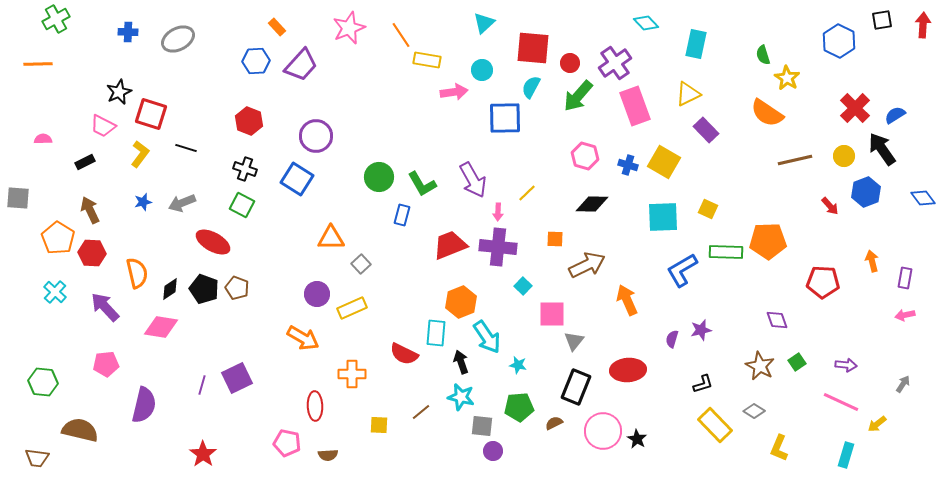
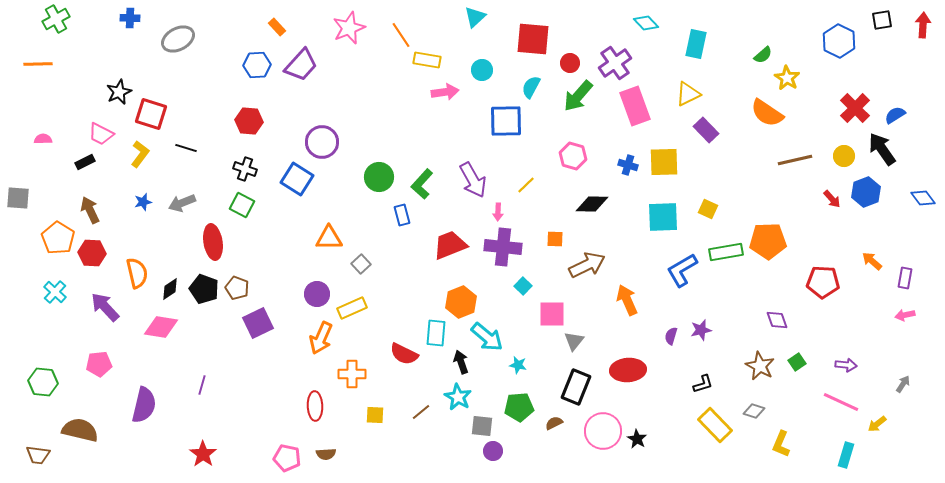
cyan triangle at (484, 23): moved 9 px left, 6 px up
blue cross at (128, 32): moved 2 px right, 14 px up
red square at (533, 48): moved 9 px up
green semicircle at (763, 55): rotated 114 degrees counterclockwise
blue hexagon at (256, 61): moved 1 px right, 4 px down
pink arrow at (454, 92): moved 9 px left
blue square at (505, 118): moved 1 px right, 3 px down
red hexagon at (249, 121): rotated 16 degrees counterclockwise
pink trapezoid at (103, 126): moved 2 px left, 8 px down
purple circle at (316, 136): moved 6 px right, 6 px down
pink hexagon at (585, 156): moved 12 px left
yellow square at (664, 162): rotated 32 degrees counterclockwise
green L-shape at (422, 184): rotated 72 degrees clockwise
yellow line at (527, 193): moved 1 px left, 8 px up
red arrow at (830, 206): moved 2 px right, 7 px up
blue rectangle at (402, 215): rotated 30 degrees counterclockwise
orange triangle at (331, 238): moved 2 px left
red ellipse at (213, 242): rotated 52 degrees clockwise
purple cross at (498, 247): moved 5 px right
green rectangle at (726, 252): rotated 12 degrees counterclockwise
orange arrow at (872, 261): rotated 35 degrees counterclockwise
cyan arrow at (487, 337): rotated 16 degrees counterclockwise
orange arrow at (303, 338): moved 18 px right; rotated 84 degrees clockwise
purple semicircle at (672, 339): moved 1 px left, 3 px up
pink pentagon at (106, 364): moved 7 px left
purple square at (237, 378): moved 21 px right, 55 px up
cyan star at (461, 397): moved 3 px left; rotated 16 degrees clockwise
gray diamond at (754, 411): rotated 15 degrees counterclockwise
yellow square at (379, 425): moved 4 px left, 10 px up
pink pentagon at (287, 443): moved 15 px down
yellow L-shape at (779, 448): moved 2 px right, 4 px up
brown semicircle at (328, 455): moved 2 px left, 1 px up
brown trapezoid at (37, 458): moved 1 px right, 3 px up
